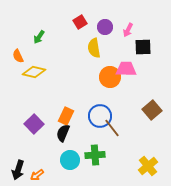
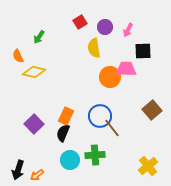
black square: moved 4 px down
